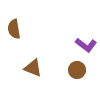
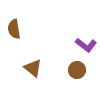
brown triangle: rotated 18 degrees clockwise
